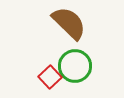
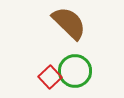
green circle: moved 5 px down
